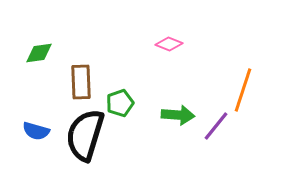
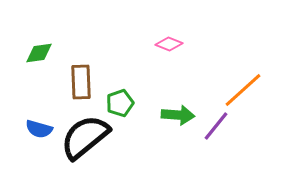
orange line: rotated 30 degrees clockwise
blue semicircle: moved 3 px right, 2 px up
black semicircle: moved 2 px down; rotated 34 degrees clockwise
